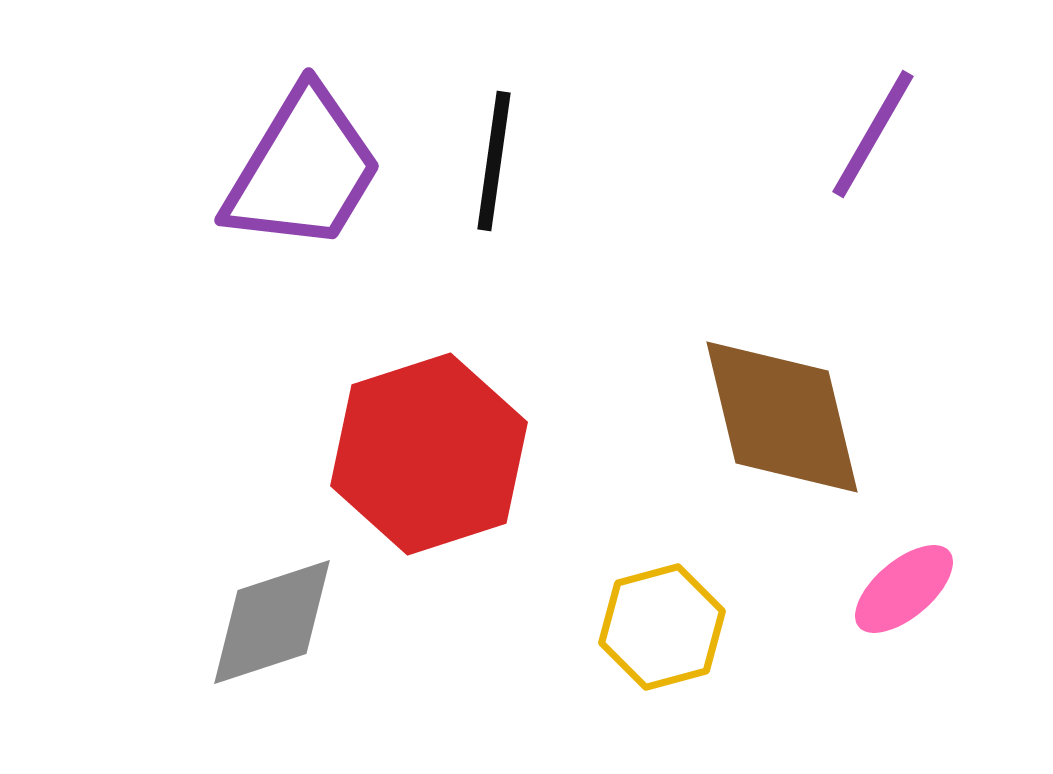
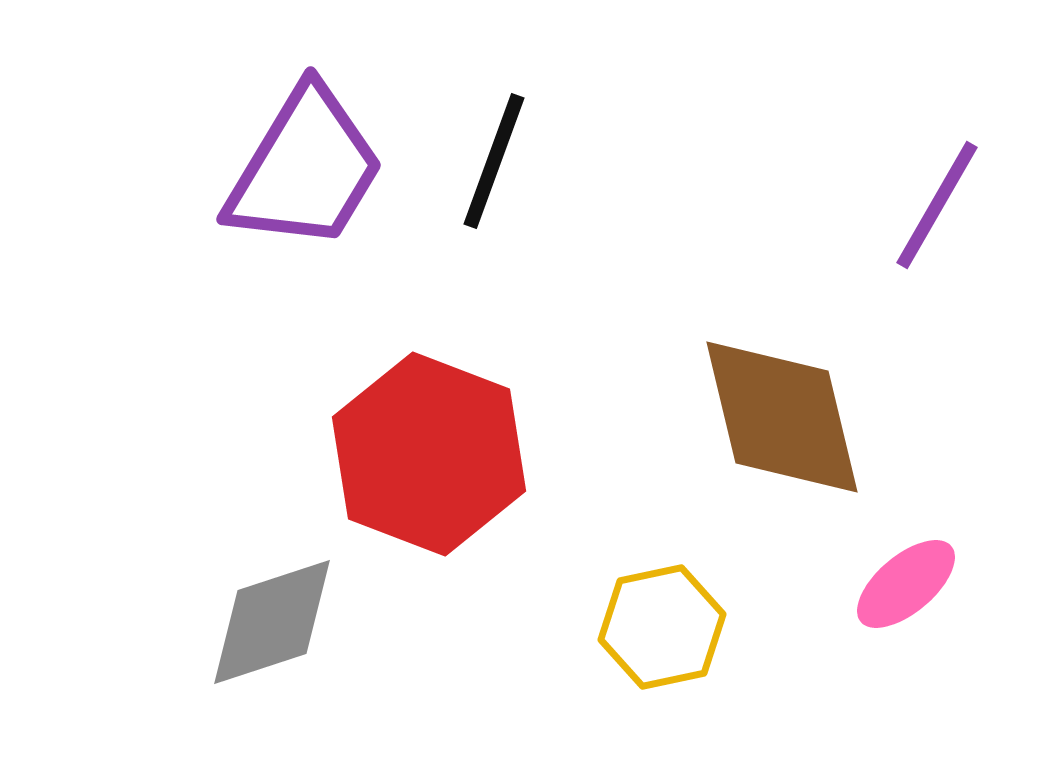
purple line: moved 64 px right, 71 px down
black line: rotated 12 degrees clockwise
purple trapezoid: moved 2 px right, 1 px up
red hexagon: rotated 21 degrees counterclockwise
pink ellipse: moved 2 px right, 5 px up
yellow hexagon: rotated 3 degrees clockwise
